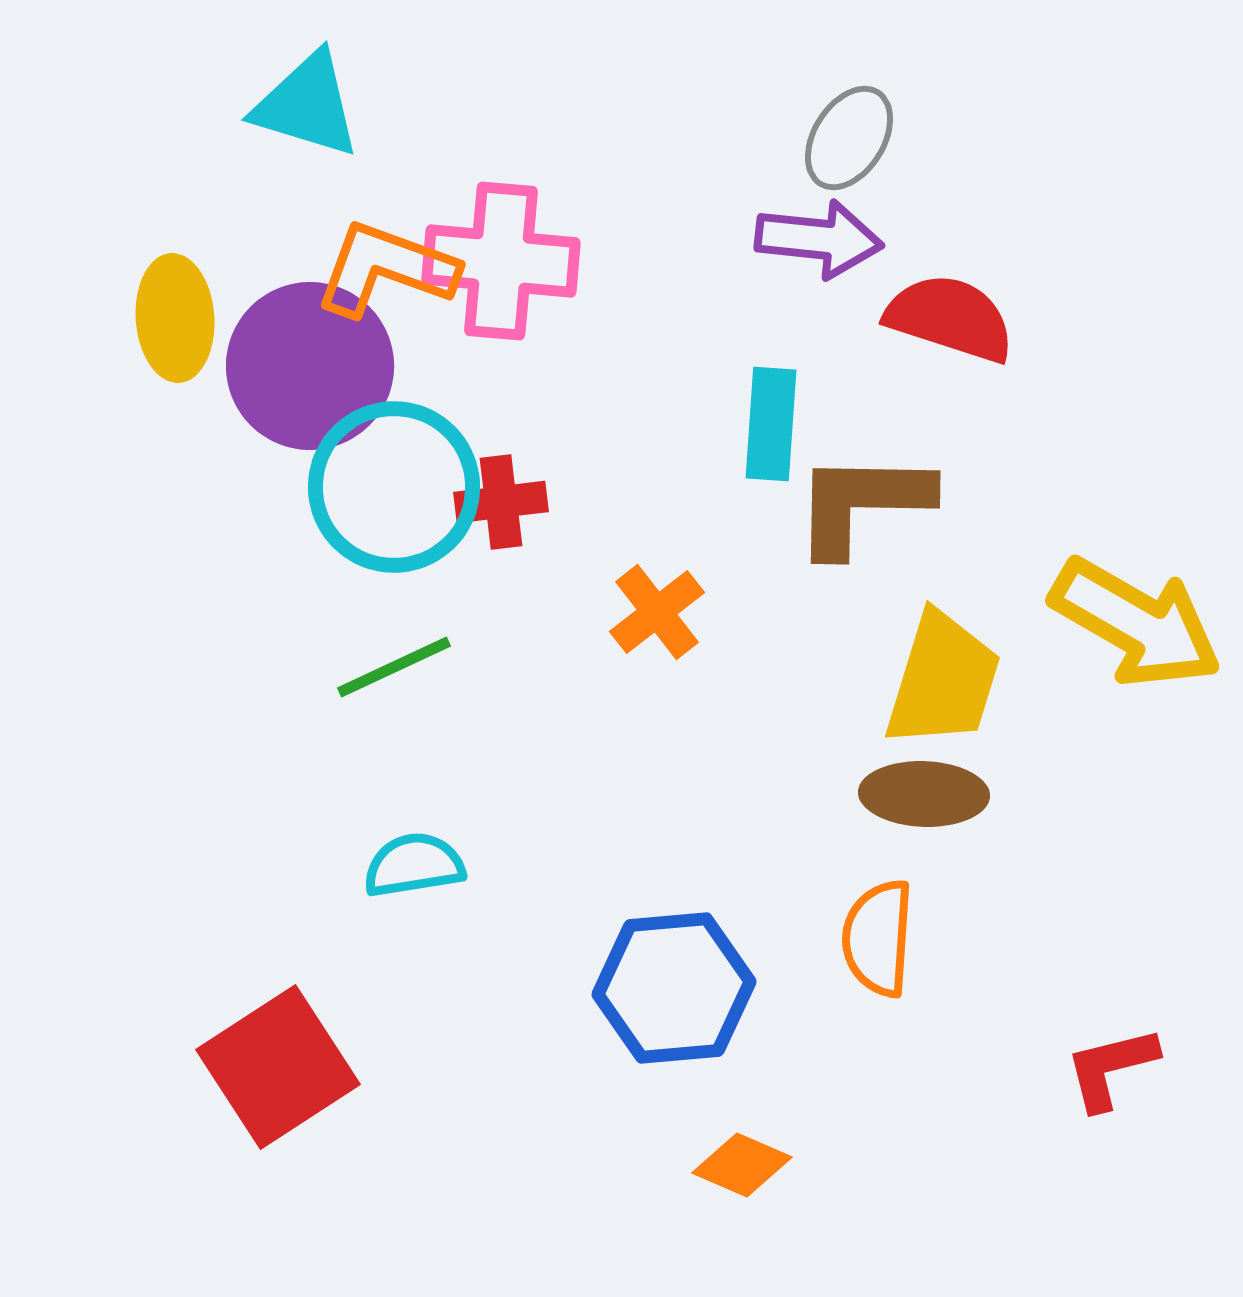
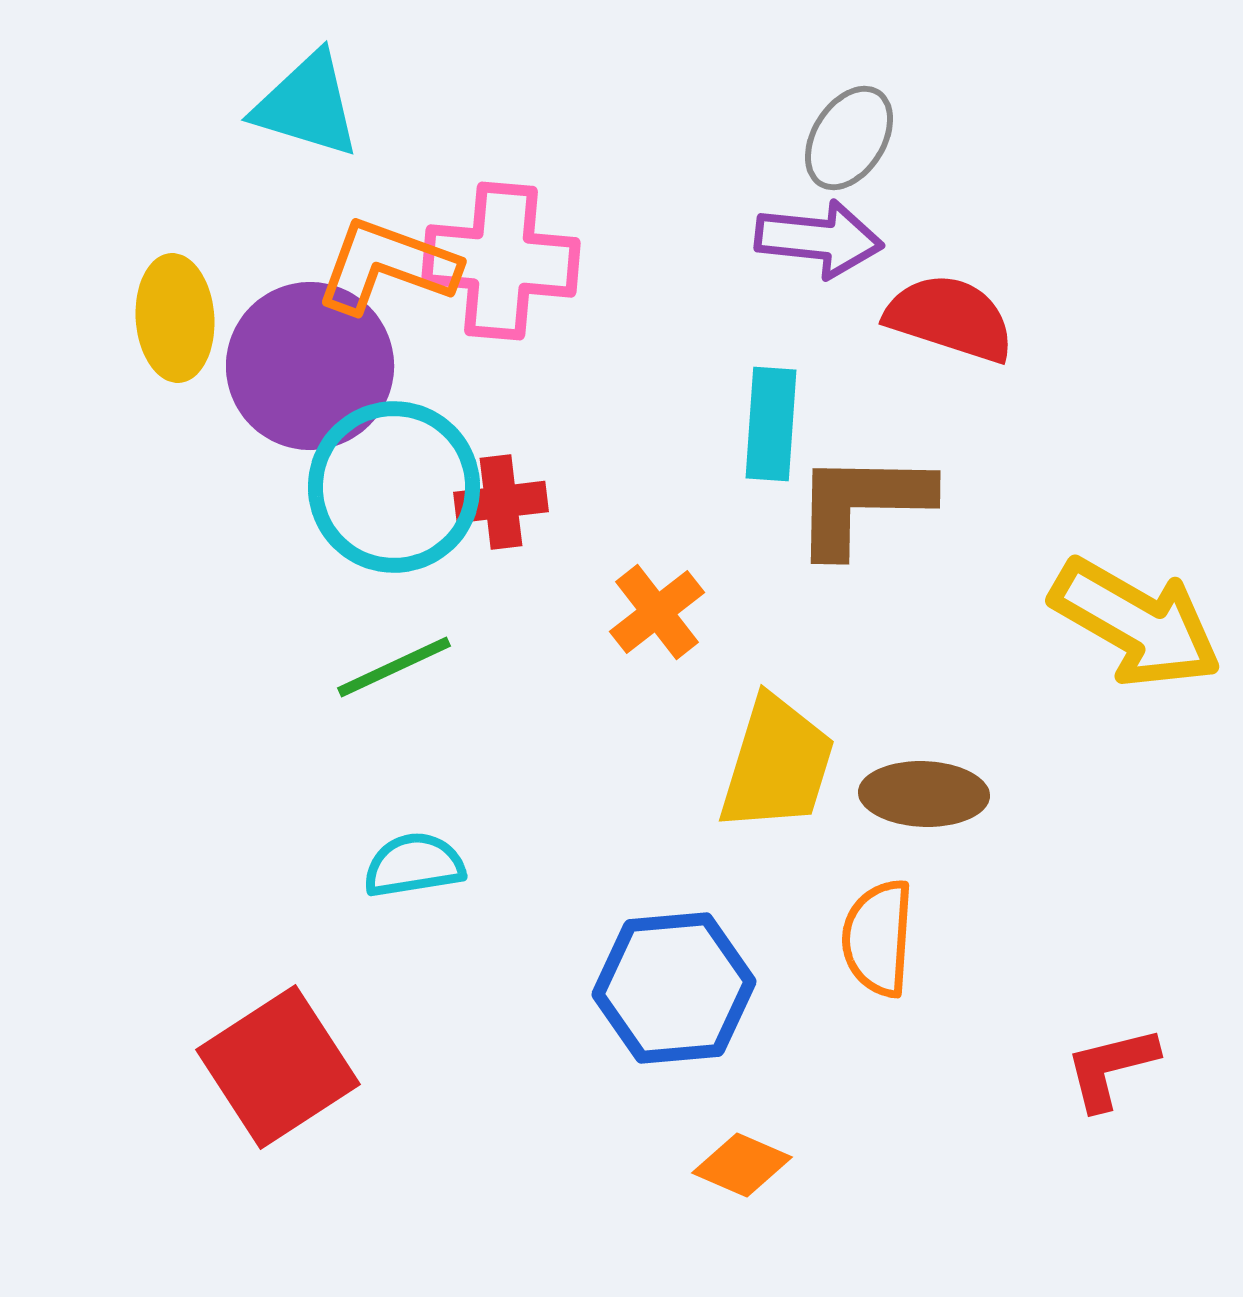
orange L-shape: moved 1 px right, 3 px up
yellow trapezoid: moved 166 px left, 84 px down
